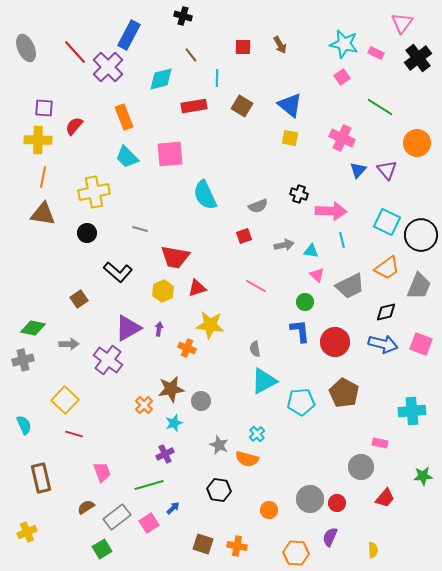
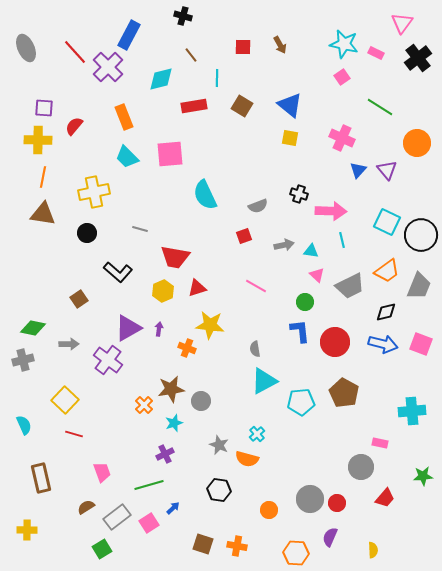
orange trapezoid at (387, 268): moved 3 px down
yellow cross at (27, 532): moved 2 px up; rotated 24 degrees clockwise
